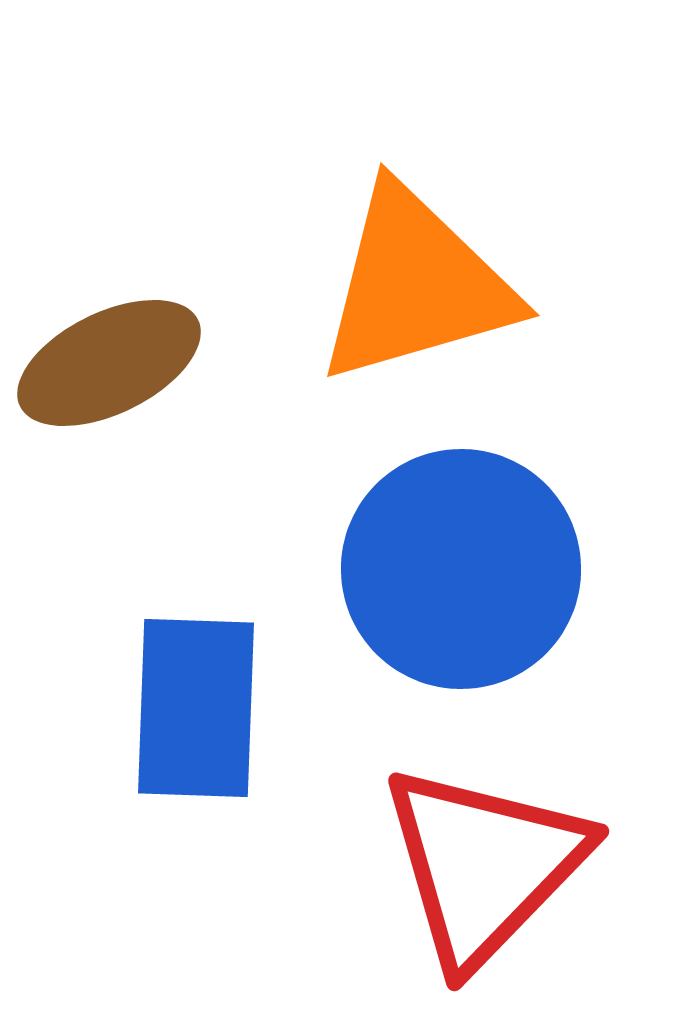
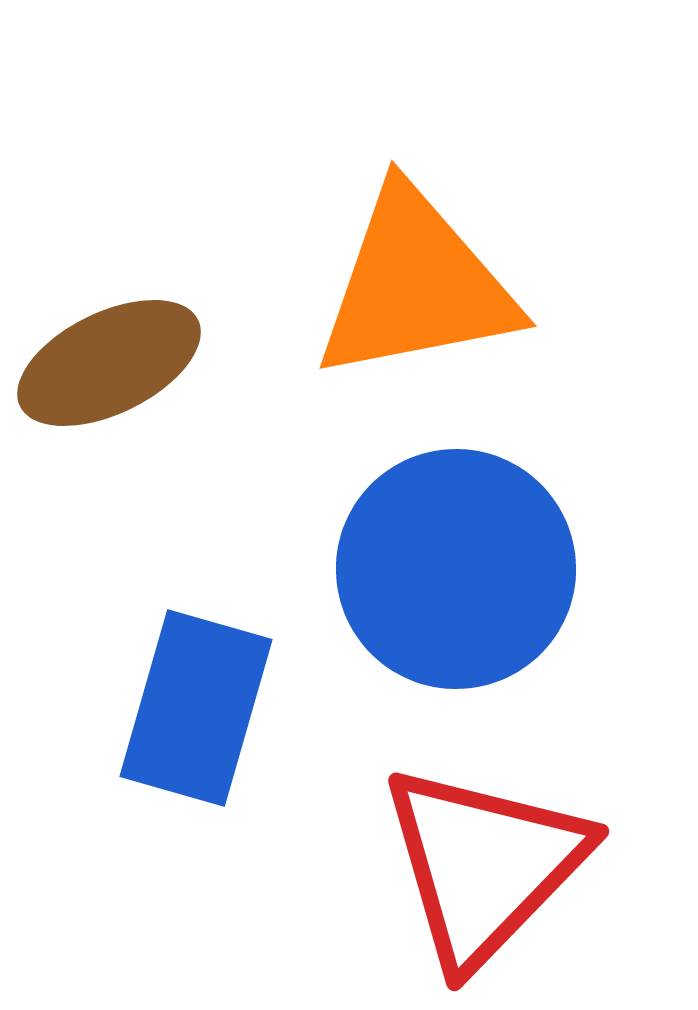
orange triangle: rotated 5 degrees clockwise
blue circle: moved 5 px left
blue rectangle: rotated 14 degrees clockwise
